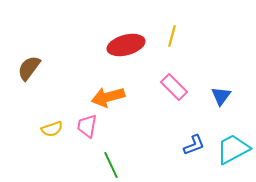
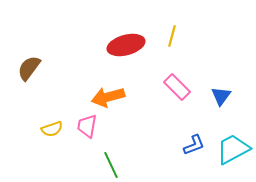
pink rectangle: moved 3 px right
